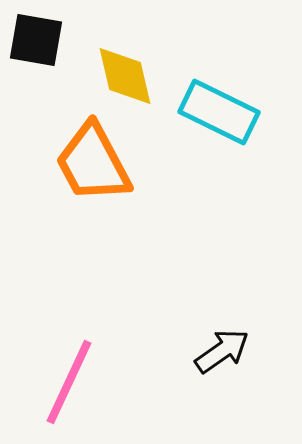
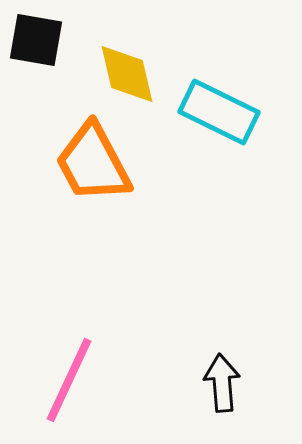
yellow diamond: moved 2 px right, 2 px up
black arrow: moved 32 px down; rotated 60 degrees counterclockwise
pink line: moved 2 px up
